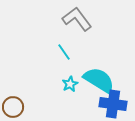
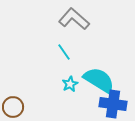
gray L-shape: moved 3 px left; rotated 12 degrees counterclockwise
